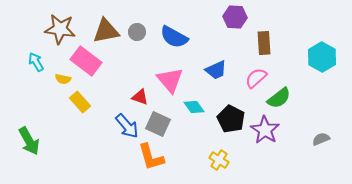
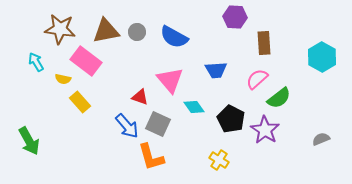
blue trapezoid: rotated 20 degrees clockwise
pink semicircle: moved 1 px right, 1 px down
